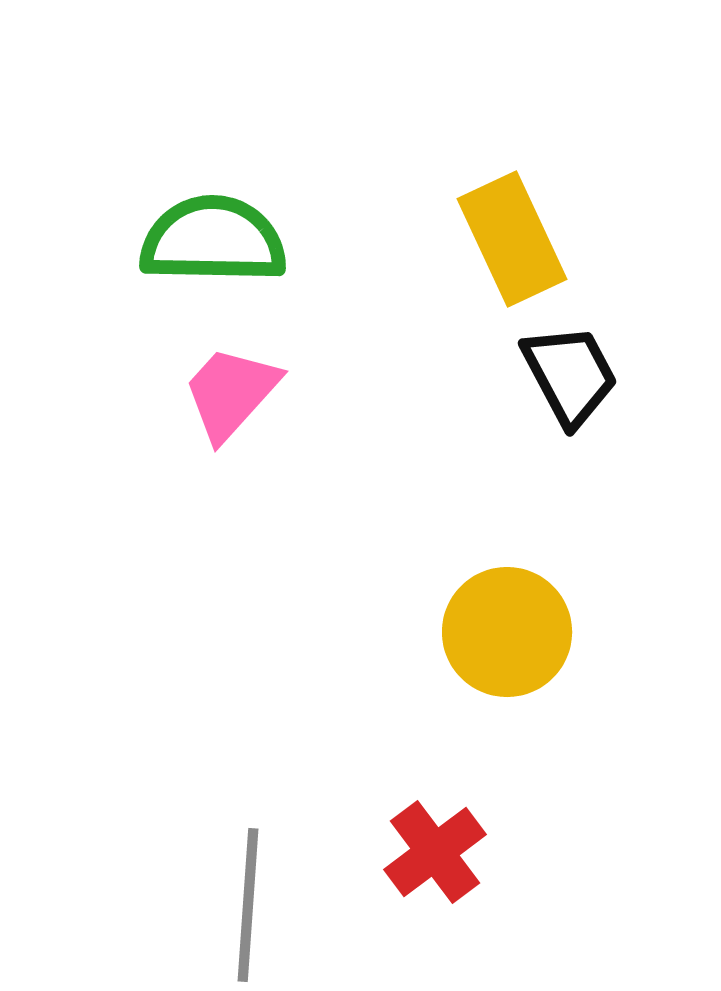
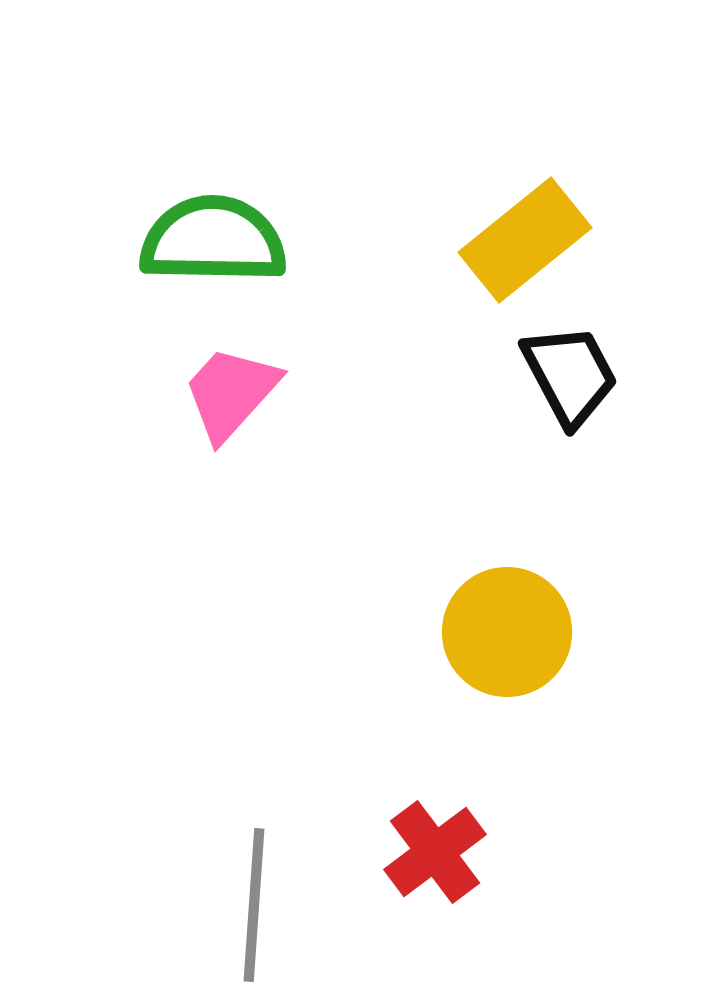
yellow rectangle: moved 13 px right, 1 px down; rotated 76 degrees clockwise
gray line: moved 6 px right
